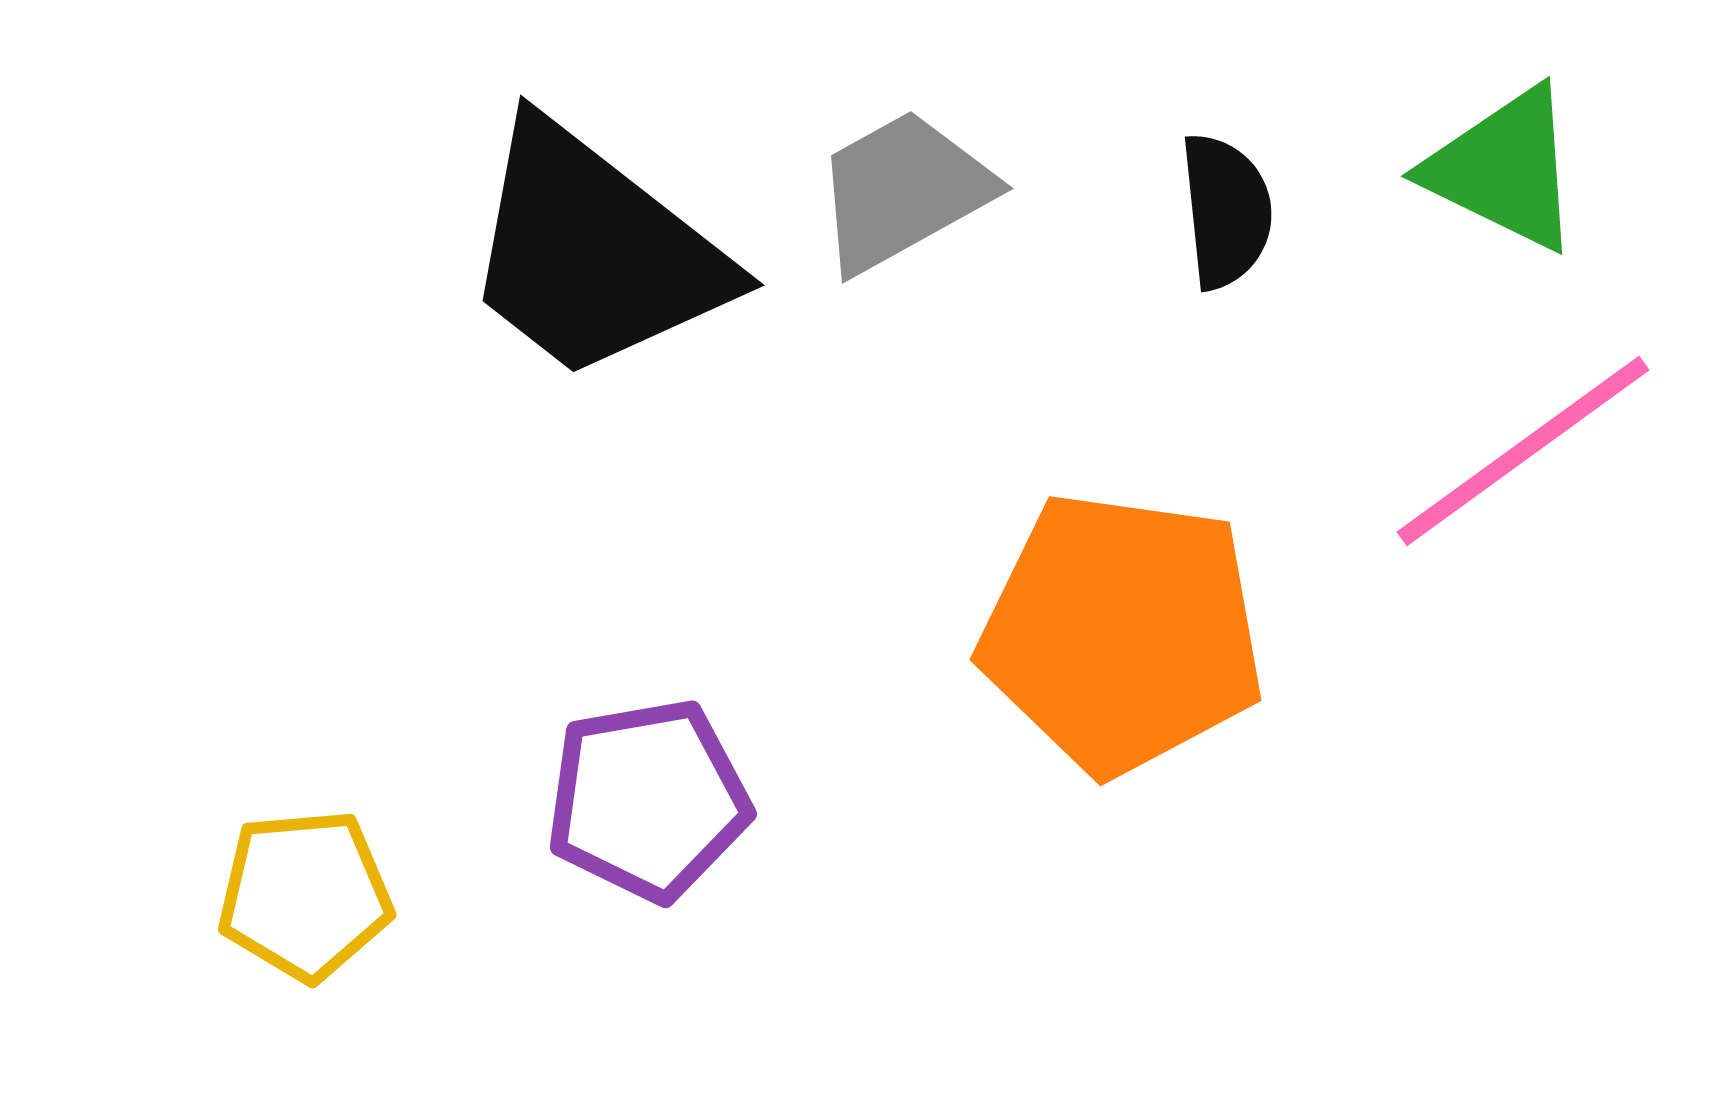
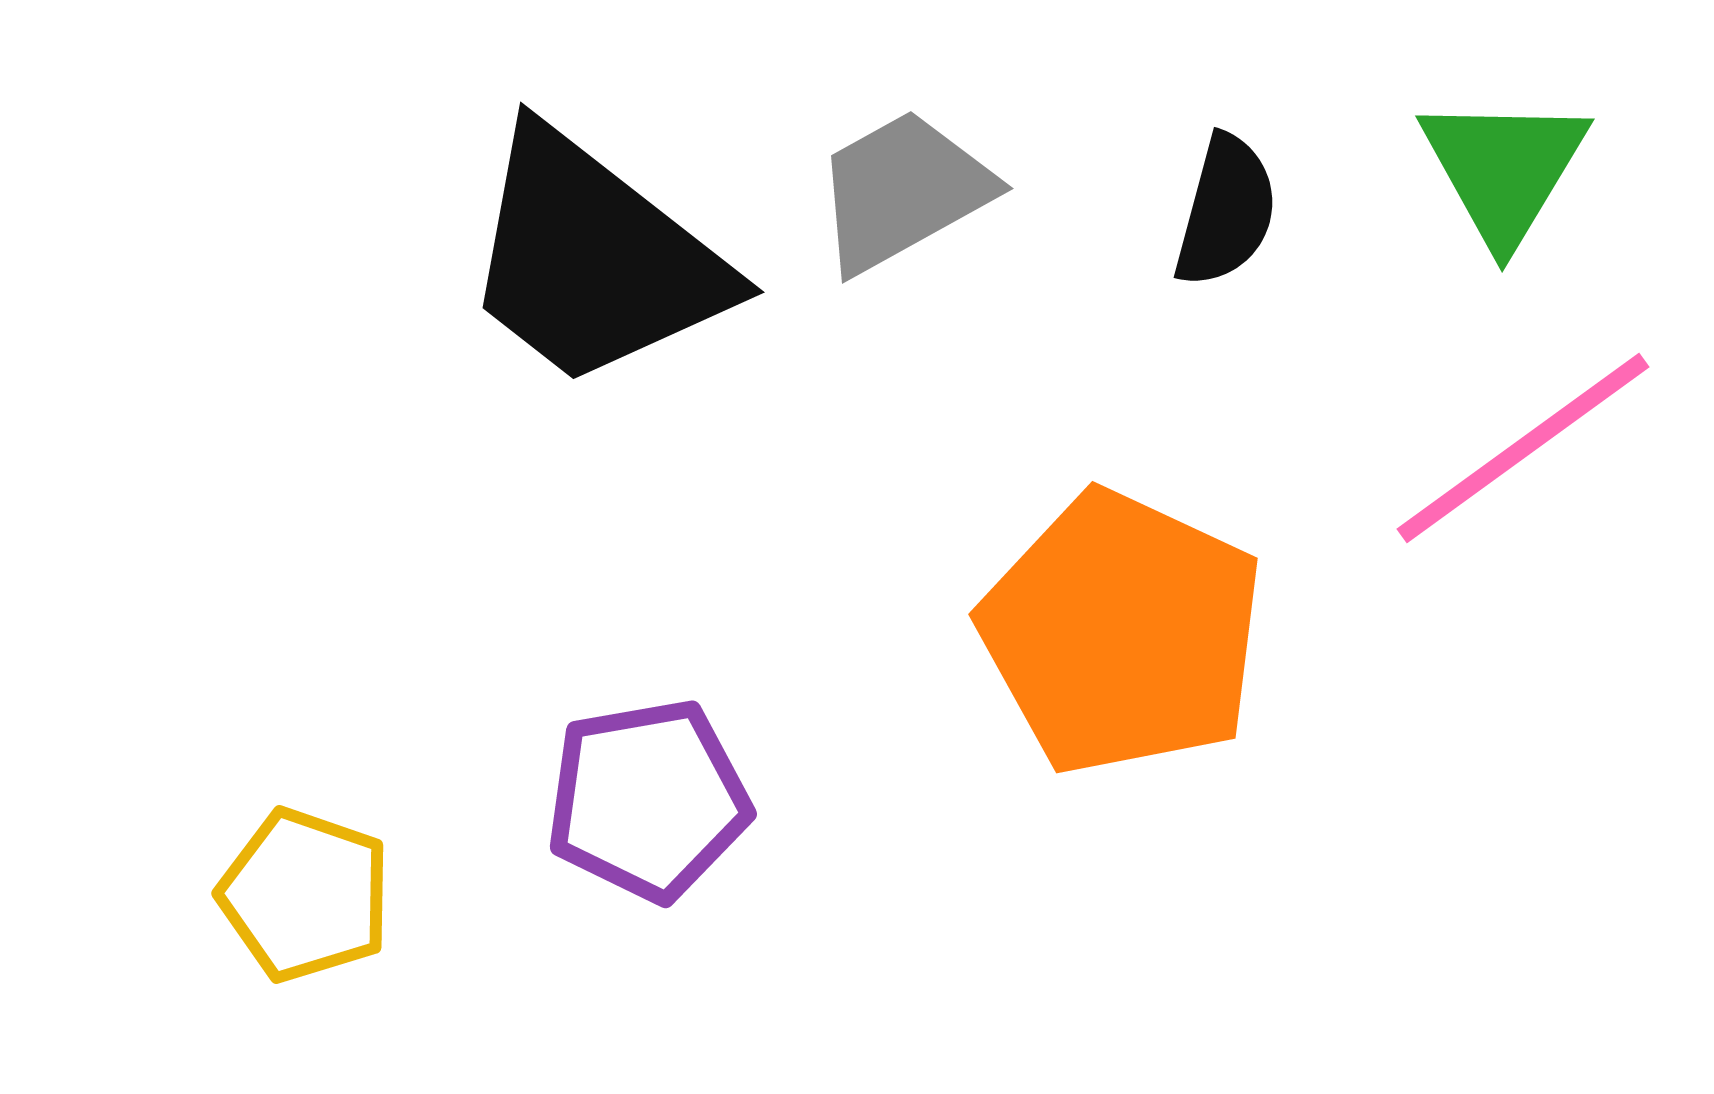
green triangle: rotated 35 degrees clockwise
black semicircle: rotated 21 degrees clockwise
black trapezoid: moved 7 px down
pink line: moved 3 px up
orange pentagon: rotated 17 degrees clockwise
yellow pentagon: rotated 24 degrees clockwise
